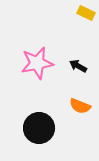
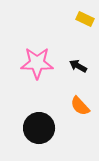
yellow rectangle: moved 1 px left, 6 px down
pink star: rotated 12 degrees clockwise
orange semicircle: rotated 25 degrees clockwise
